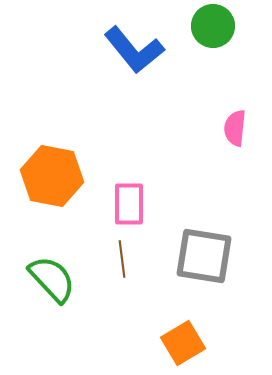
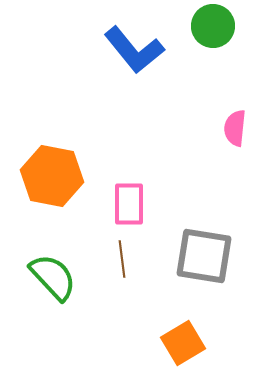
green semicircle: moved 1 px right, 2 px up
